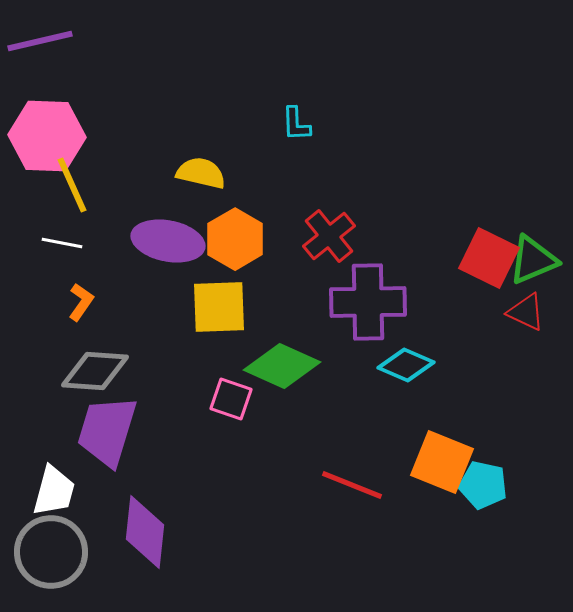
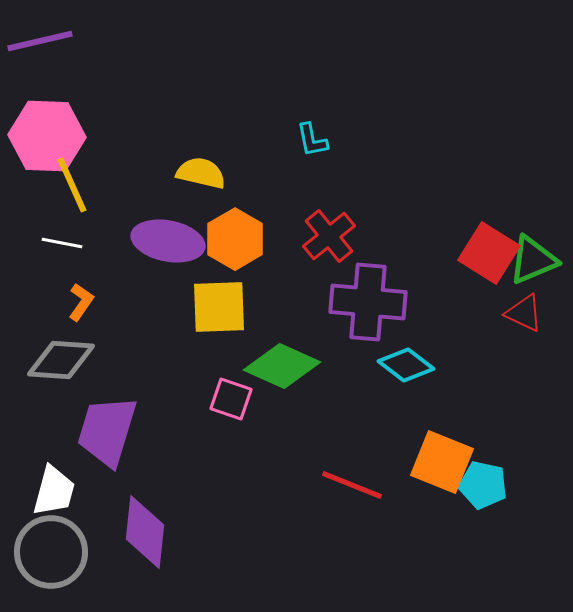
cyan L-shape: moved 16 px right, 16 px down; rotated 9 degrees counterclockwise
red square: moved 5 px up; rotated 6 degrees clockwise
purple cross: rotated 6 degrees clockwise
red triangle: moved 2 px left, 1 px down
cyan diamond: rotated 14 degrees clockwise
gray diamond: moved 34 px left, 11 px up
